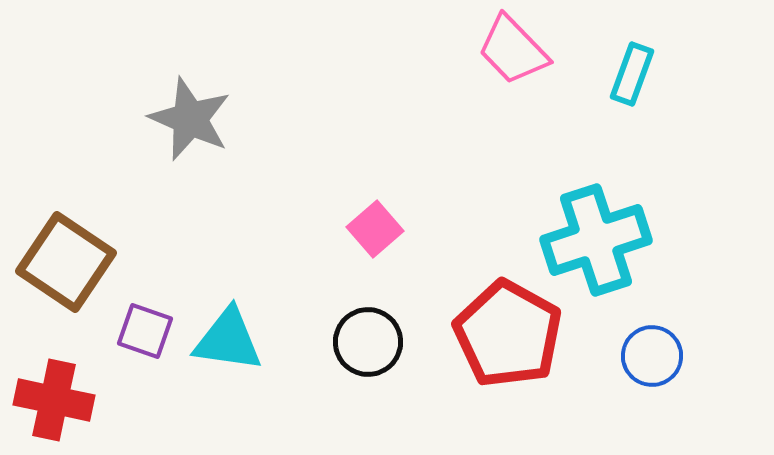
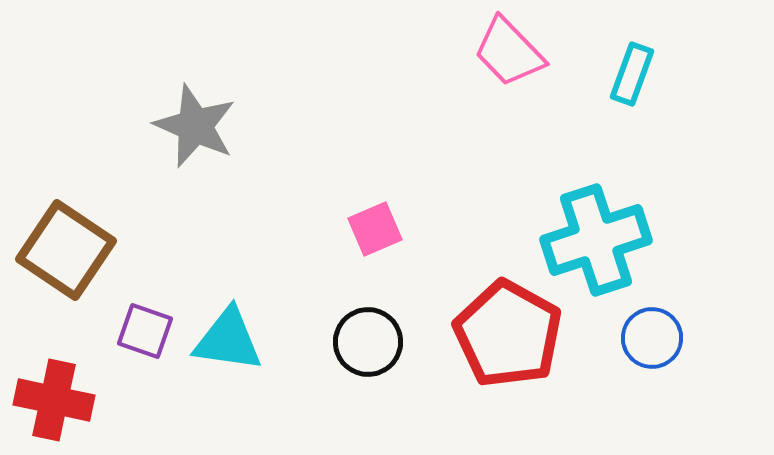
pink trapezoid: moved 4 px left, 2 px down
gray star: moved 5 px right, 7 px down
pink square: rotated 18 degrees clockwise
brown square: moved 12 px up
blue circle: moved 18 px up
